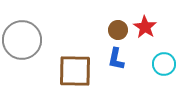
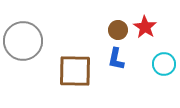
gray circle: moved 1 px right, 1 px down
